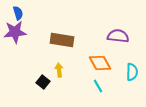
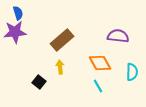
brown rectangle: rotated 50 degrees counterclockwise
yellow arrow: moved 1 px right, 3 px up
black square: moved 4 px left
